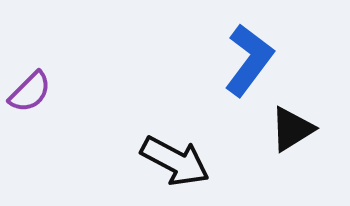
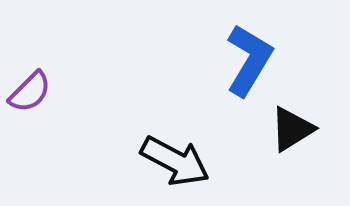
blue L-shape: rotated 6 degrees counterclockwise
